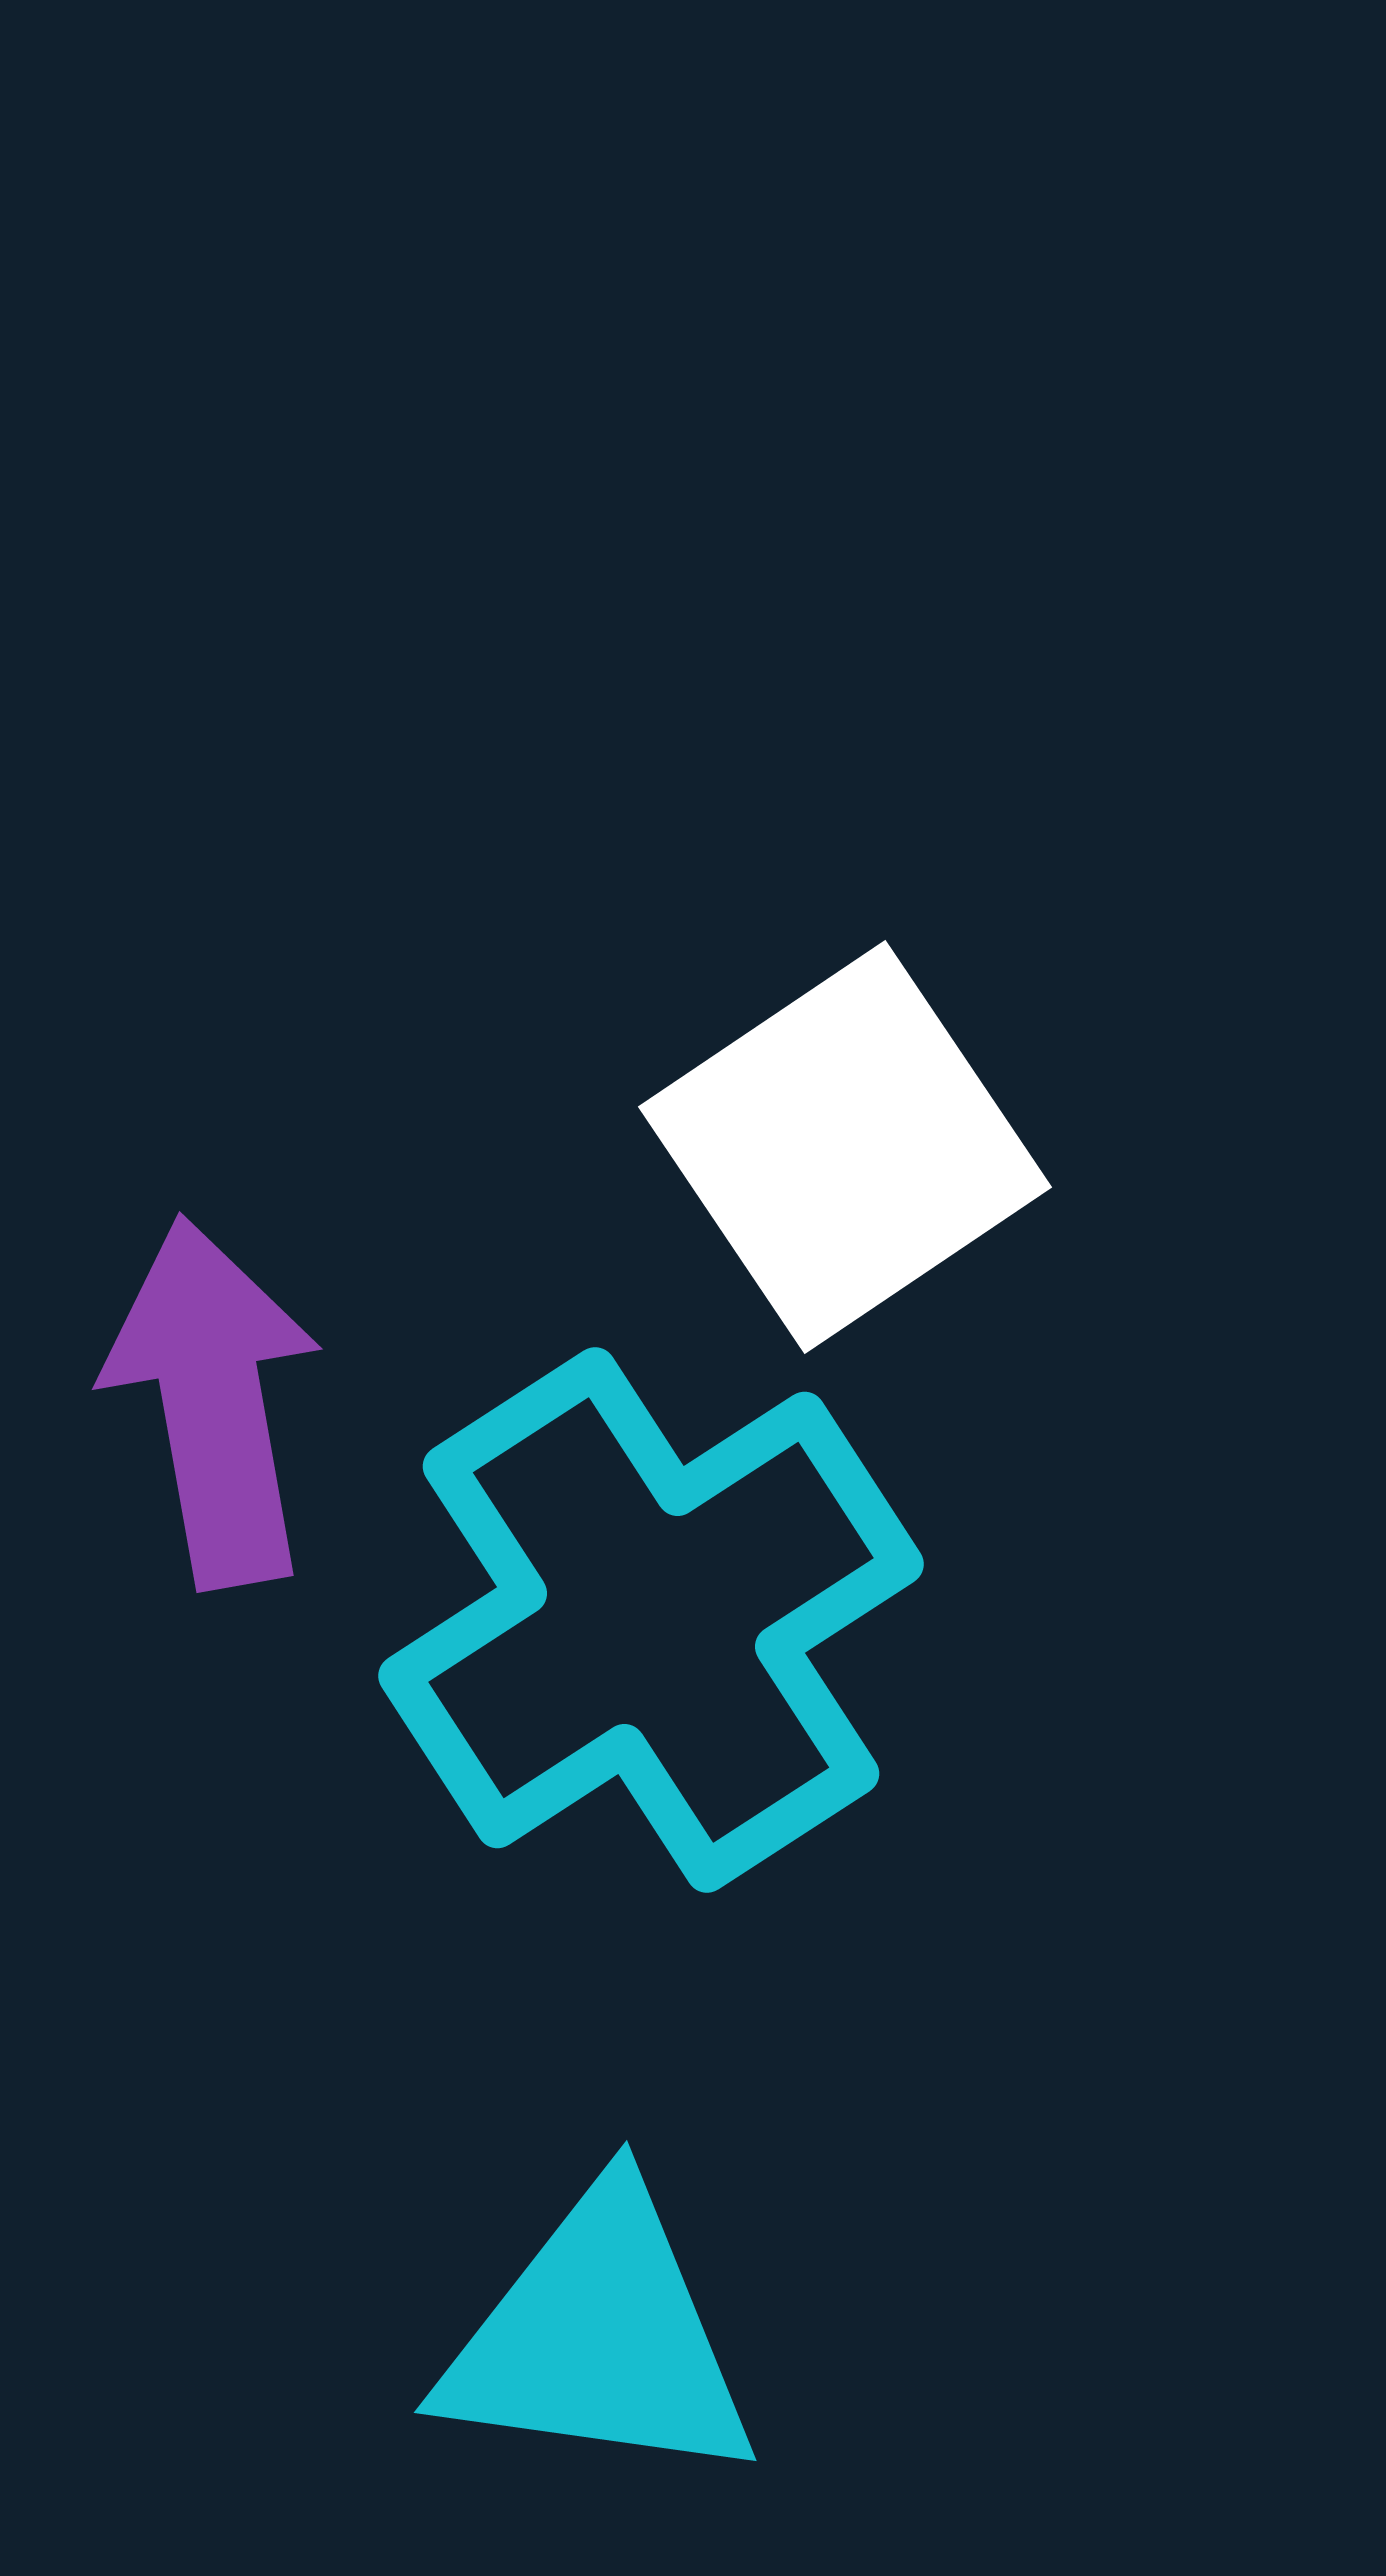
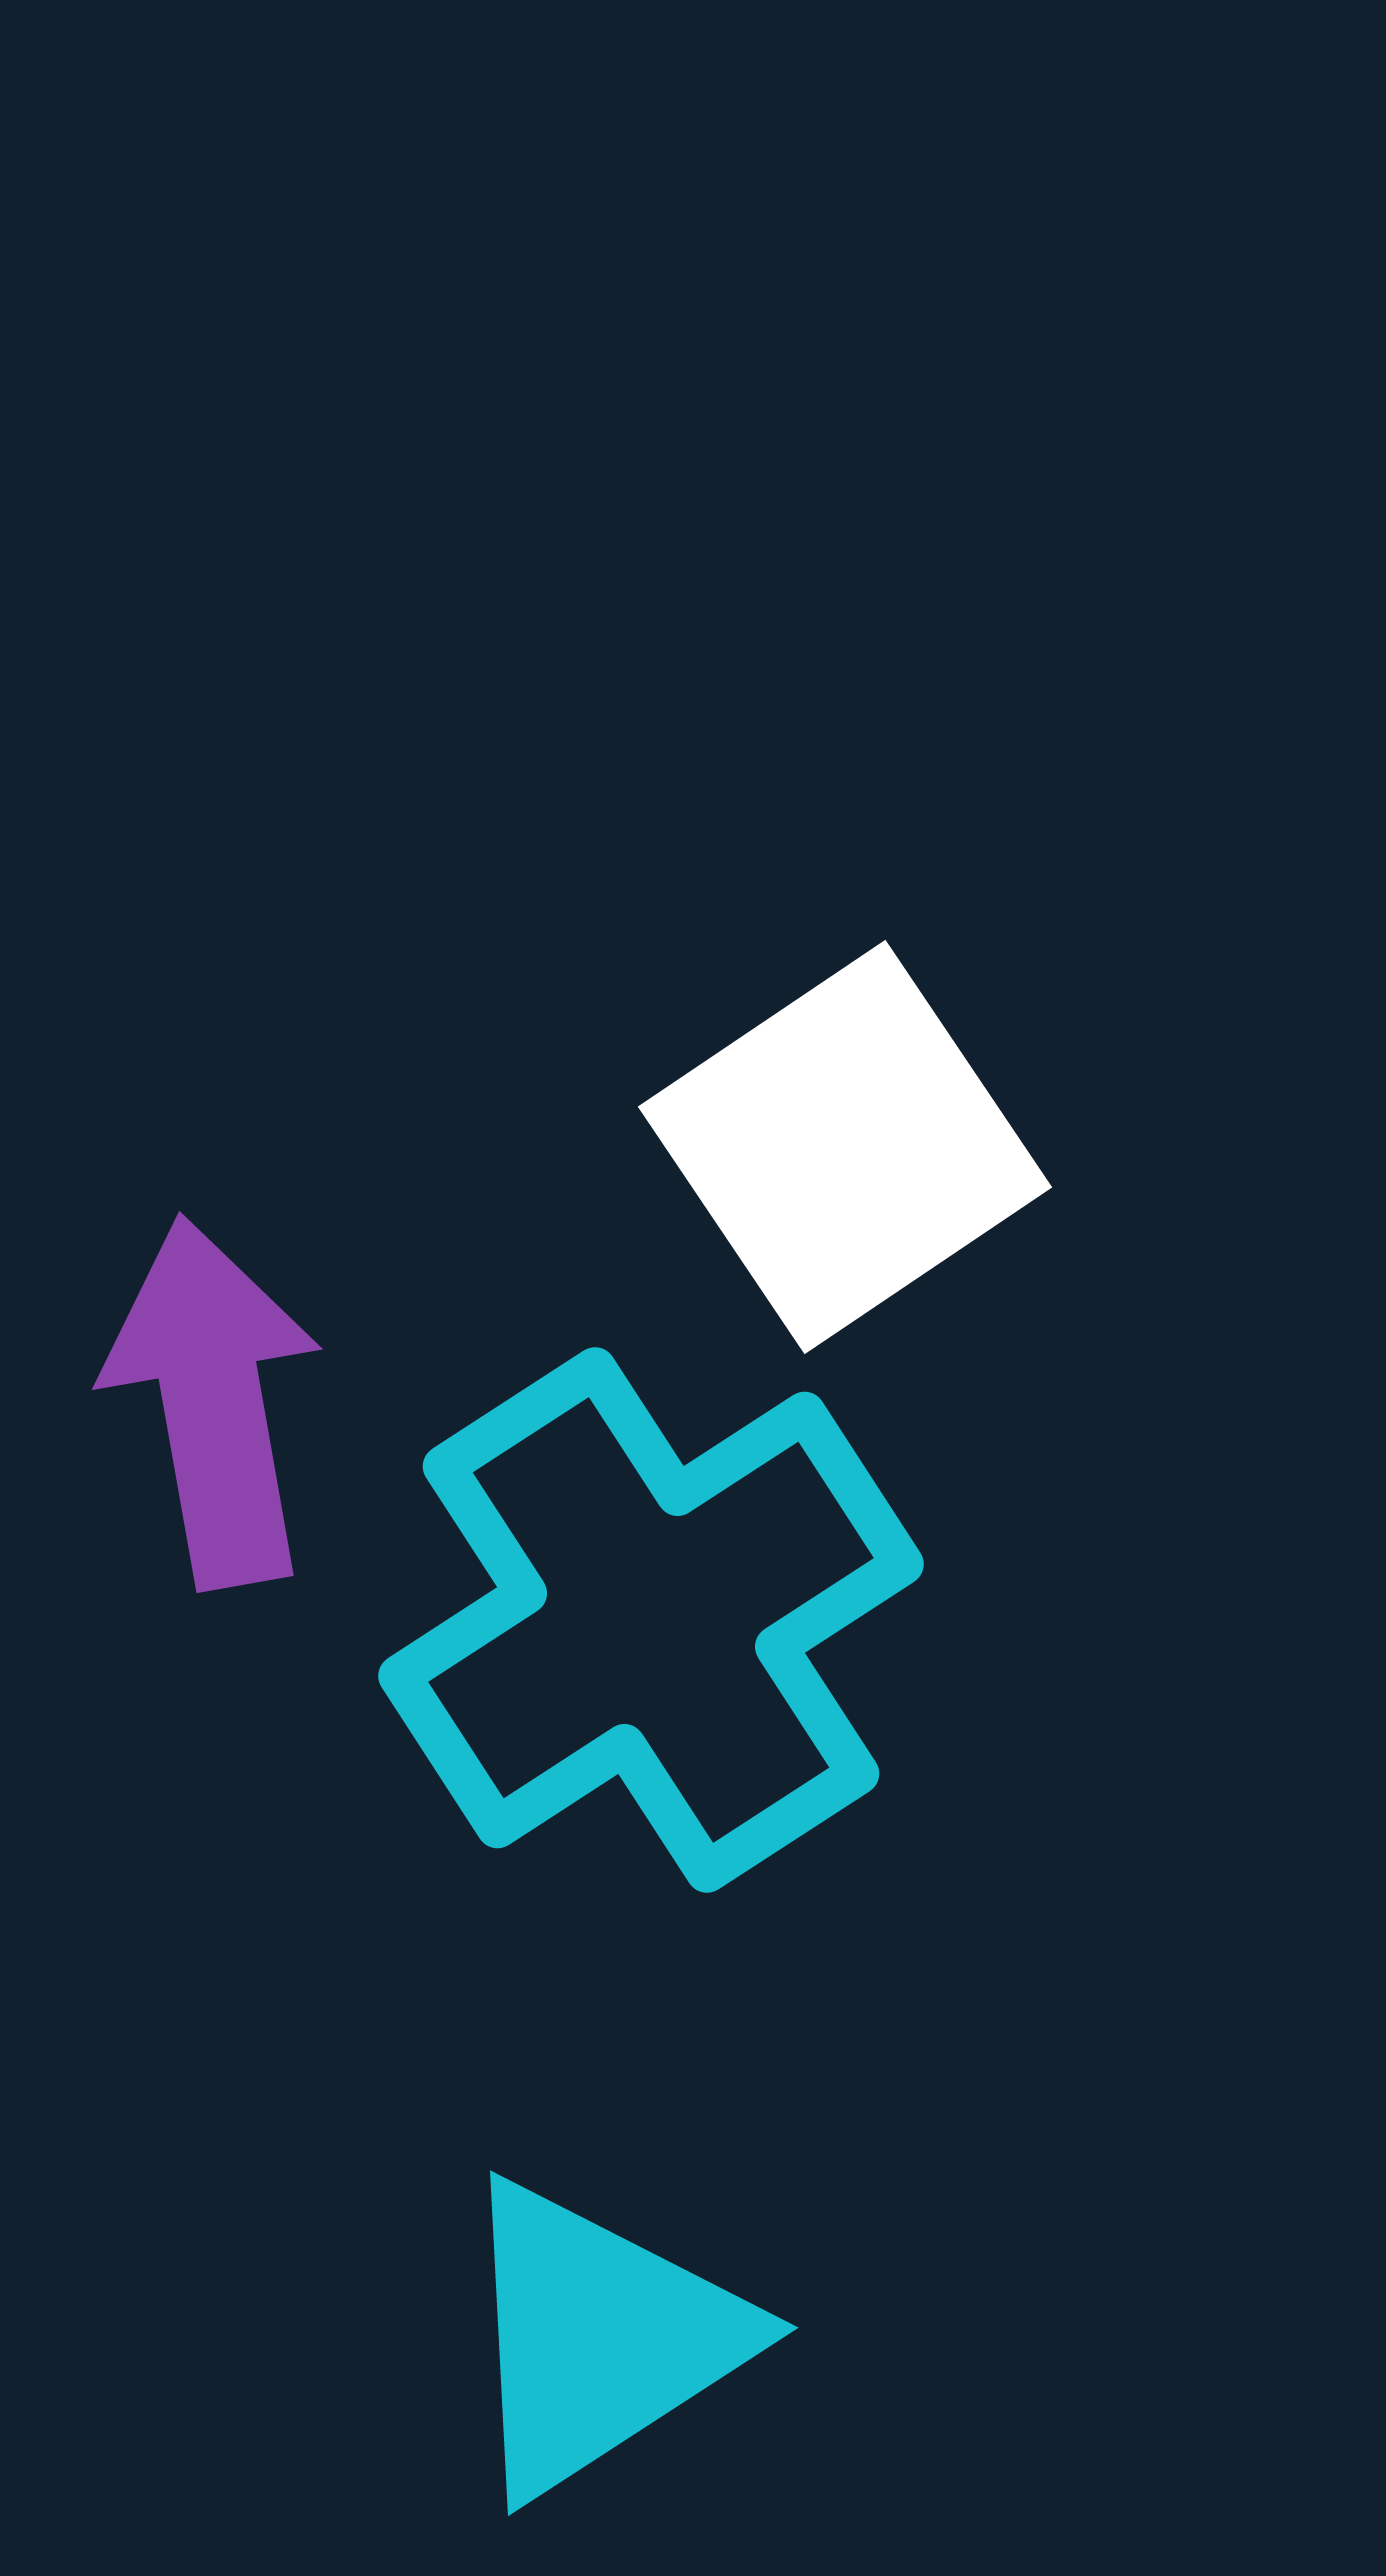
cyan triangle: rotated 41 degrees counterclockwise
